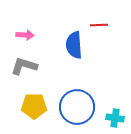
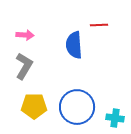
gray L-shape: rotated 104 degrees clockwise
